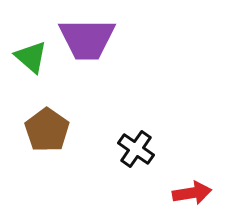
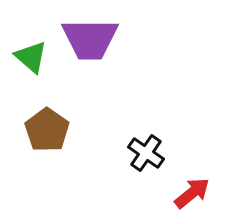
purple trapezoid: moved 3 px right
black cross: moved 10 px right, 4 px down
red arrow: rotated 30 degrees counterclockwise
